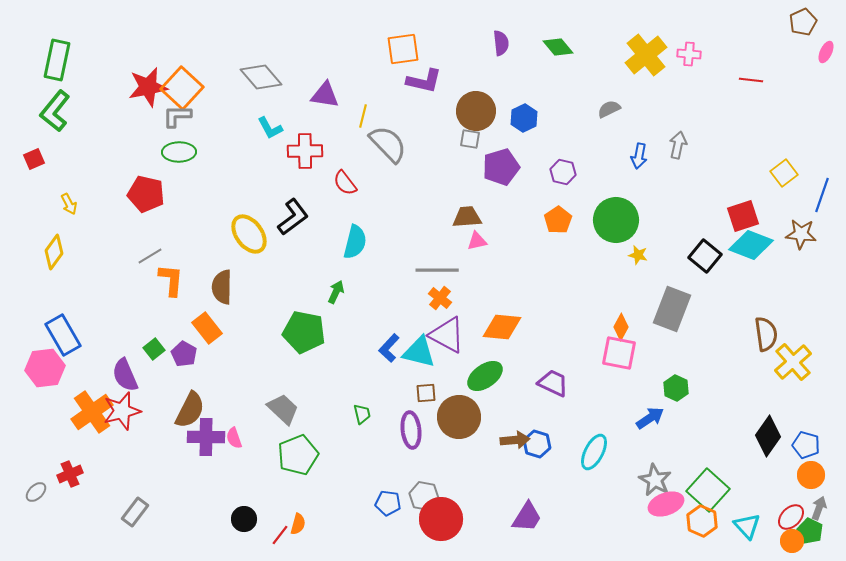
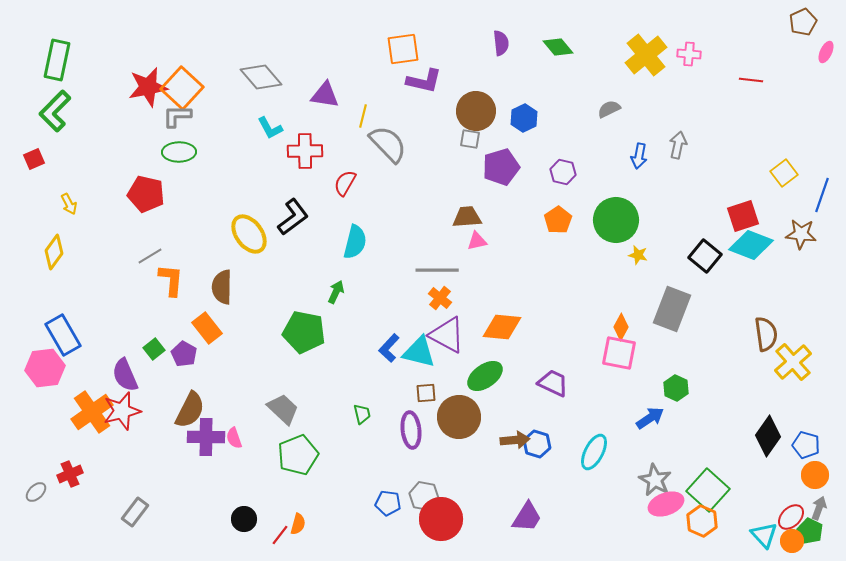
green L-shape at (55, 111): rotated 6 degrees clockwise
red semicircle at (345, 183): rotated 68 degrees clockwise
orange circle at (811, 475): moved 4 px right
cyan triangle at (747, 526): moved 17 px right, 9 px down
